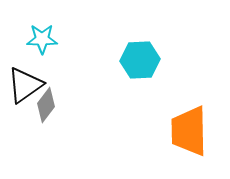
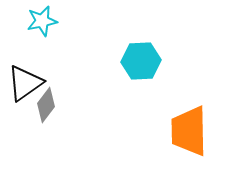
cyan star: moved 18 px up; rotated 12 degrees counterclockwise
cyan hexagon: moved 1 px right, 1 px down
black triangle: moved 2 px up
